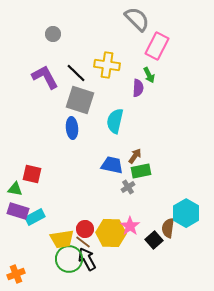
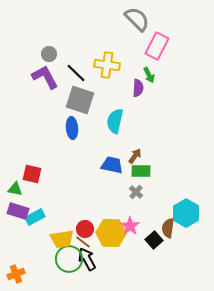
gray circle: moved 4 px left, 20 px down
green rectangle: rotated 12 degrees clockwise
gray cross: moved 8 px right, 5 px down; rotated 16 degrees counterclockwise
